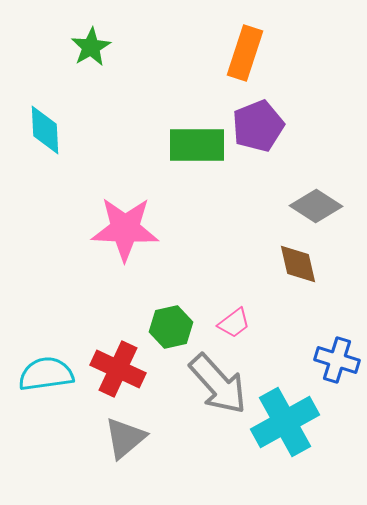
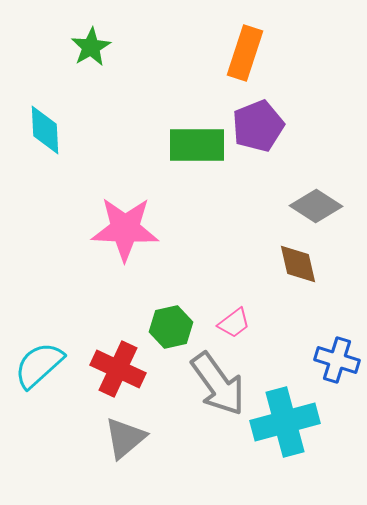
cyan semicircle: moved 7 px left, 9 px up; rotated 34 degrees counterclockwise
gray arrow: rotated 6 degrees clockwise
cyan cross: rotated 14 degrees clockwise
